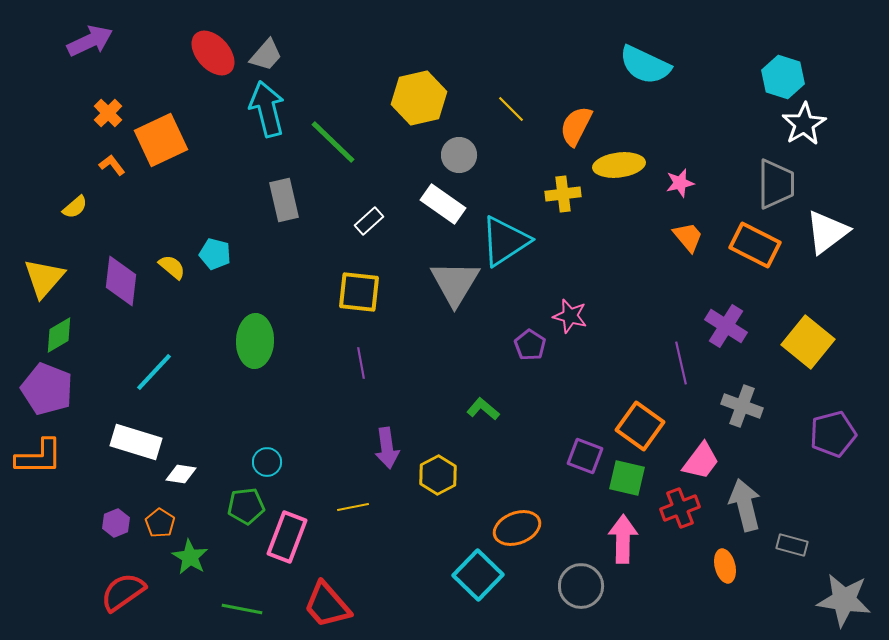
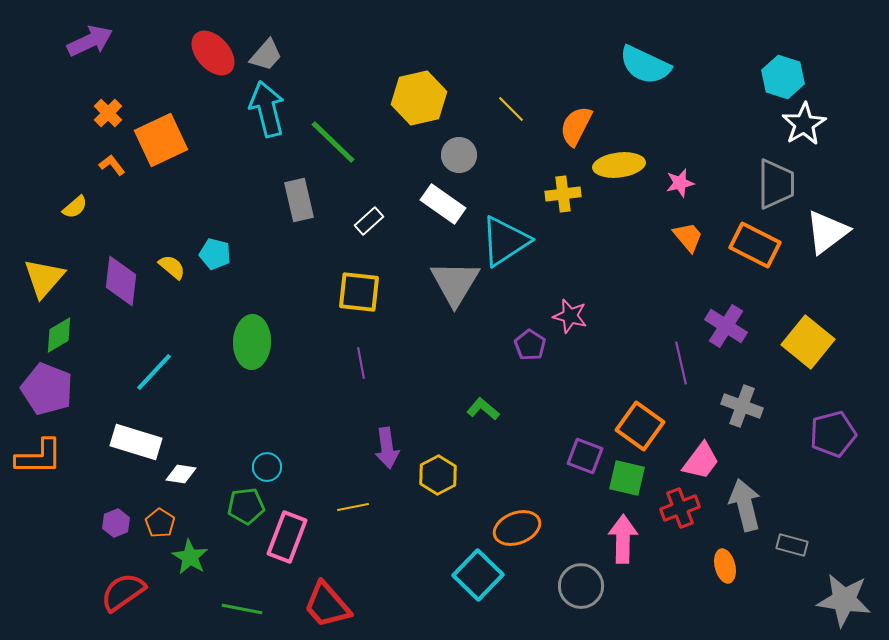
gray rectangle at (284, 200): moved 15 px right
green ellipse at (255, 341): moved 3 px left, 1 px down
cyan circle at (267, 462): moved 5 px down
